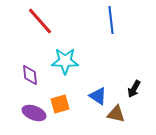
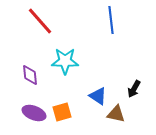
orange square: moved 2 px right, 8 px down
